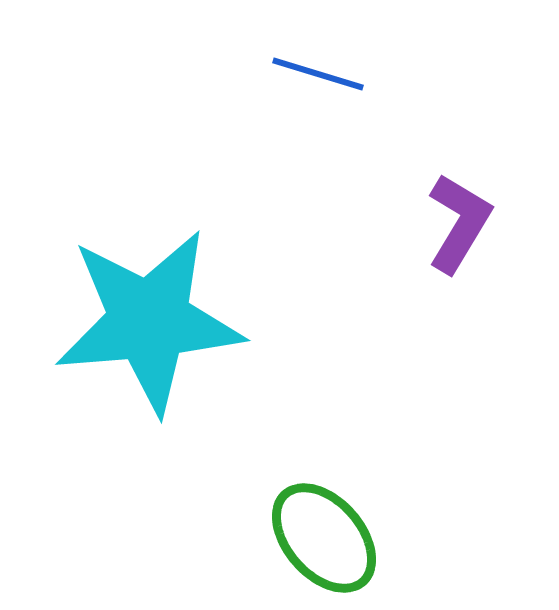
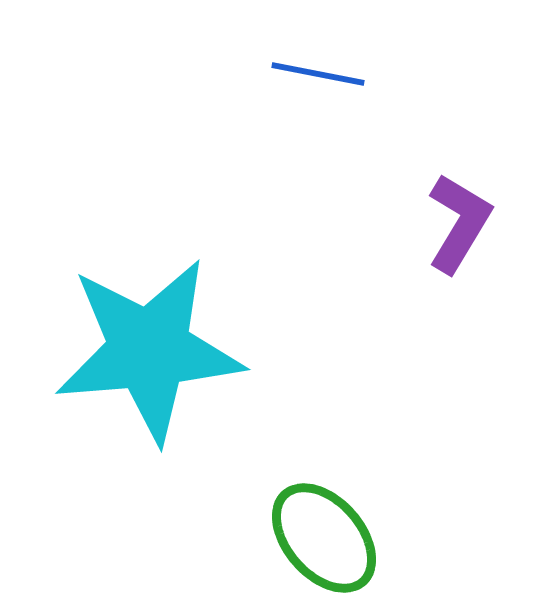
blue line: rotated 6 degrees counterclockwise
cyan star: moved 29 px down
